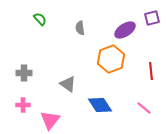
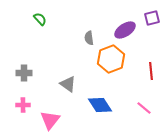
gray semicircle: moved 9 px right, 10 px down
